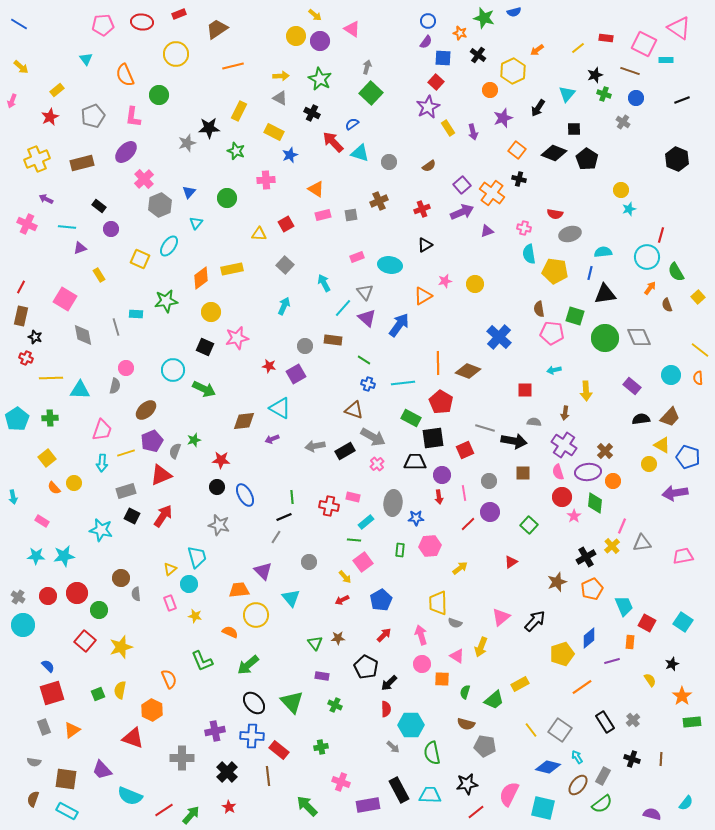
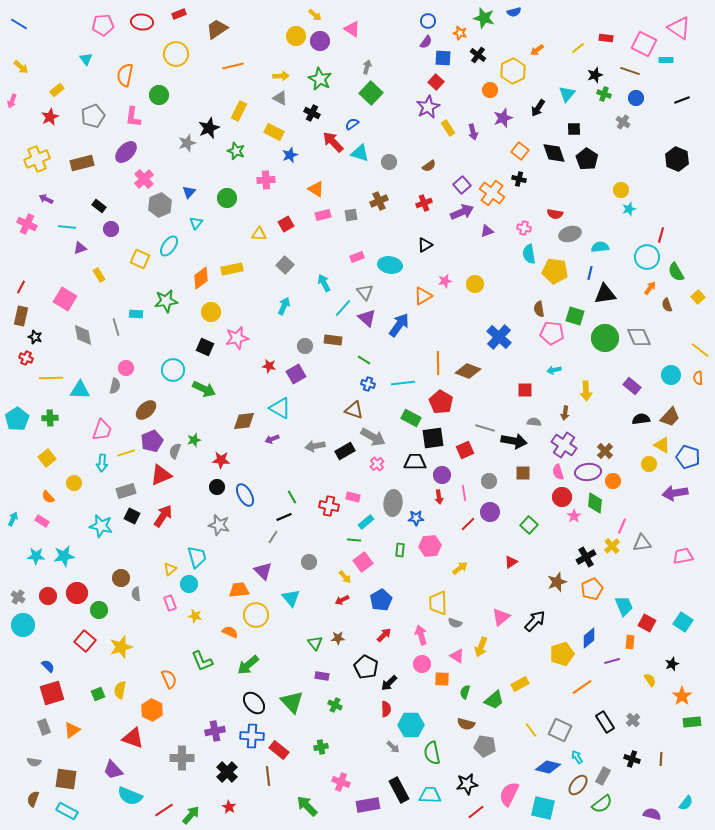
orange semicircle at (125, 75): rotated 35 degrees clockwise
black star at (209, 128): rotated 20 degrees counterclockwise
orange square at (517, 150): moved 3 px right, 1 px down
black diamond at (554, 153): rotated 50 degrees clockwise
red cross at (422, 209): moved 2 px right, 6 px up
cyan semicircle at (603, 252): moved 3 px left, 5 px up
orange semicircle at (54, 488): moved 6 px left, 9 px down
cyan arrow at (13, 497): moved 22 px down; rotated 144 degrees counterclockwise
green line at (292, 497): rotated 24 degrees counterclockwise
cyan star at (101, 530): moved 4 px up
gray line at (276, 537): moved 3 px left
gray square at (560, 730): rotated 10 degrees counterclockwise
purple trapezoid at (102, 770): moved 11 px right
